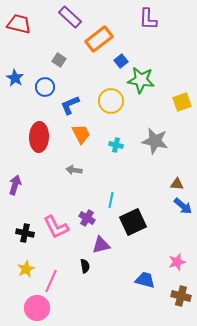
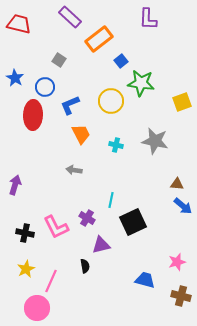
green star: moved 3 px down
red ellipse: moved 6 px left, 22 px up
